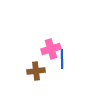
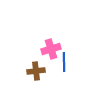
blue line: moved 2 px right, 3 px down
